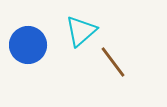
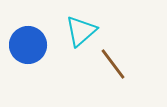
brown line: moved 2 px down
